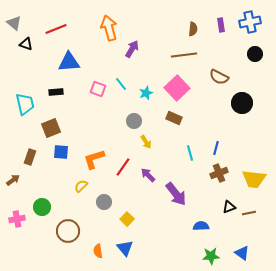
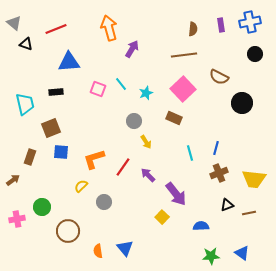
pink square at (177, 88): moved 6 px right, 1 px down
black triangle at (229, 207): moved 2 px left, 2 px up
yellow square at (127, 219): moved 35 px right, 2 px up
